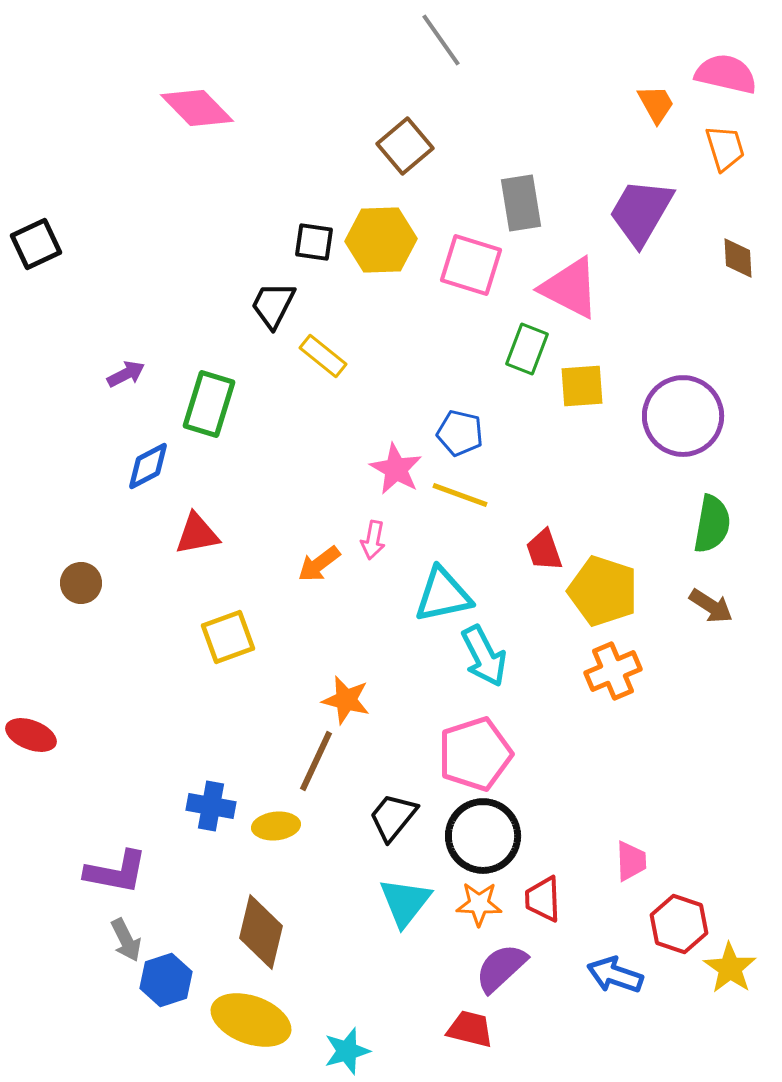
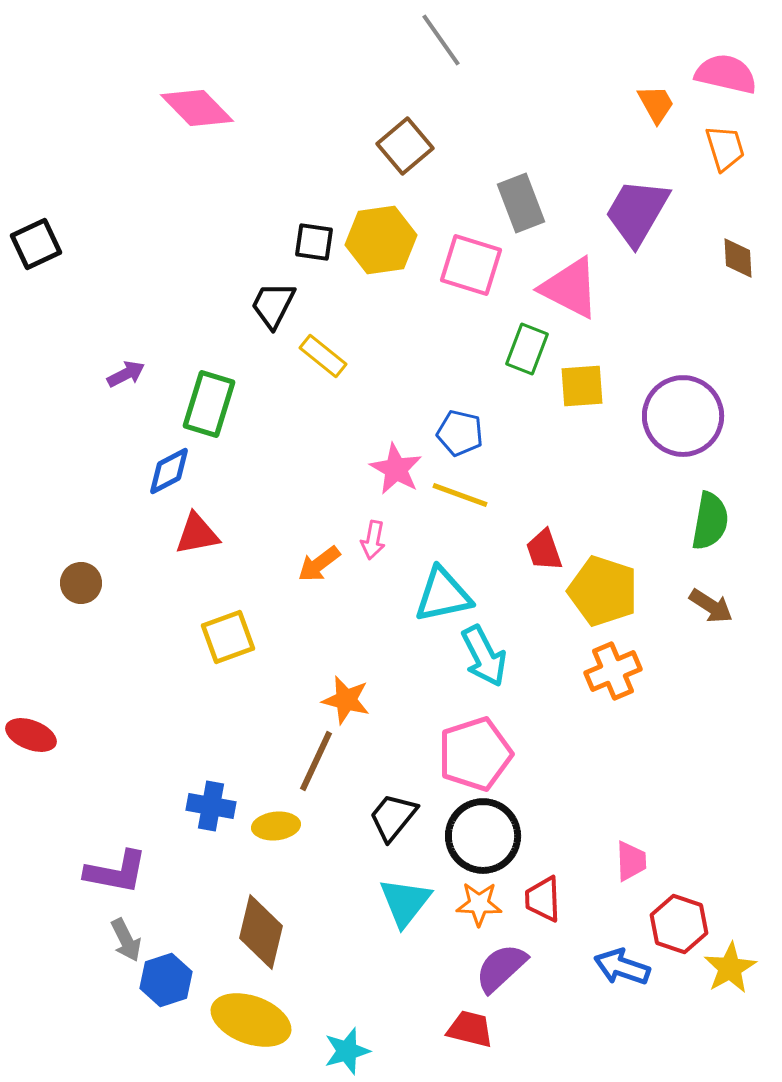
gray rectangle at (521, 203): rotated 12 degrees counterclockwise
purple trapezoid at (641, 212): moved 4 px left
yellow hexagon at (381, 240): rotated 6 degrees counterclockwise
blue diamond at (148, 466): moved 21 px right, 5 px down
green semicircle at (712, 524): moved 2 px left, 3 px up
yellow star at (730, 968): rotated 8 degrees clockwise
blue arrow at (615, 975): moved 7 px right, 8 px up
